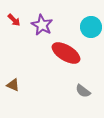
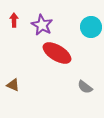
red arrow: rotated 136 degrees counterclockwise
red ellipse: moved 9 px left
gray semicircle: moved 2 px right, 4 px up
